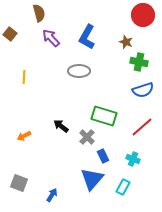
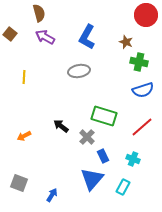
red circle: moved 3 px right
purple arrow: moved 6 px left, 1 px up; rotated 18 degrees counterclockwise
gray ellipse: rotated 10 degrees counterclockwise
